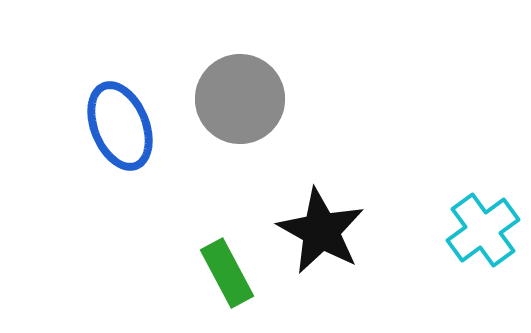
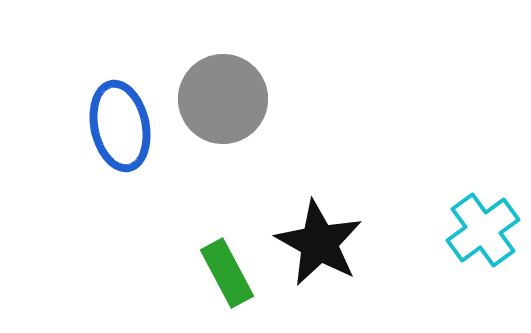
gray circle: moved 17 px left
blue ellipse: rotated 10 degrees clockwise
black star: moved 2 px left, 12 px down
